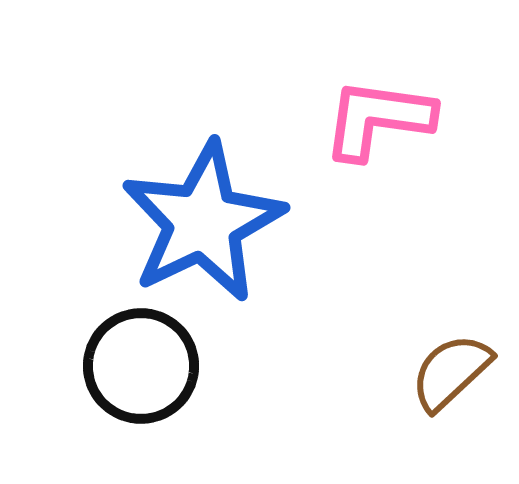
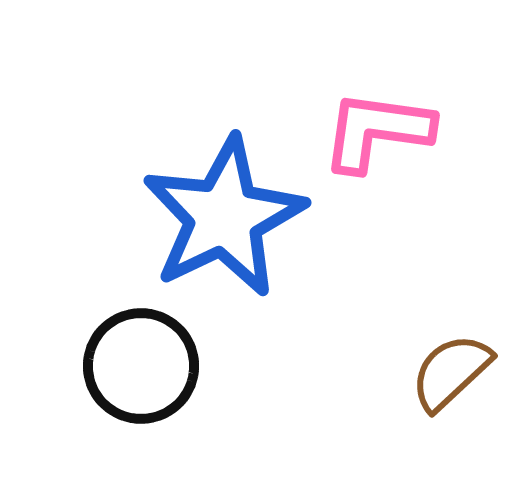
pink L-shape: moved 1 px left, 12 px down
blue star: moved 21 px right, 5 px up
